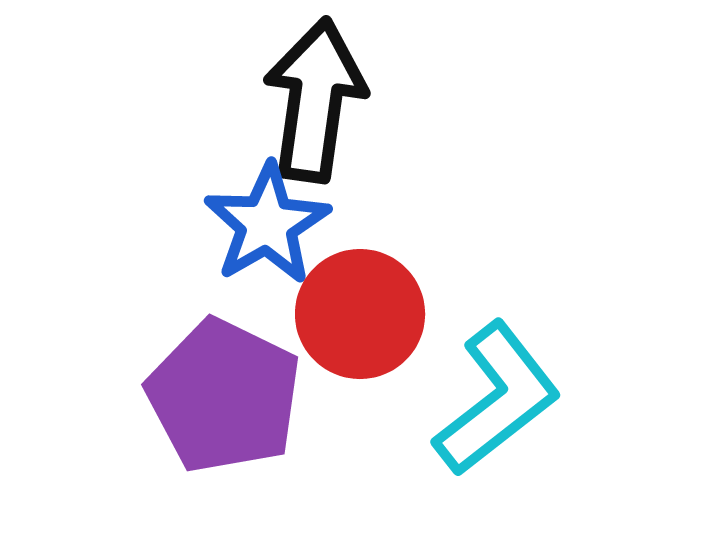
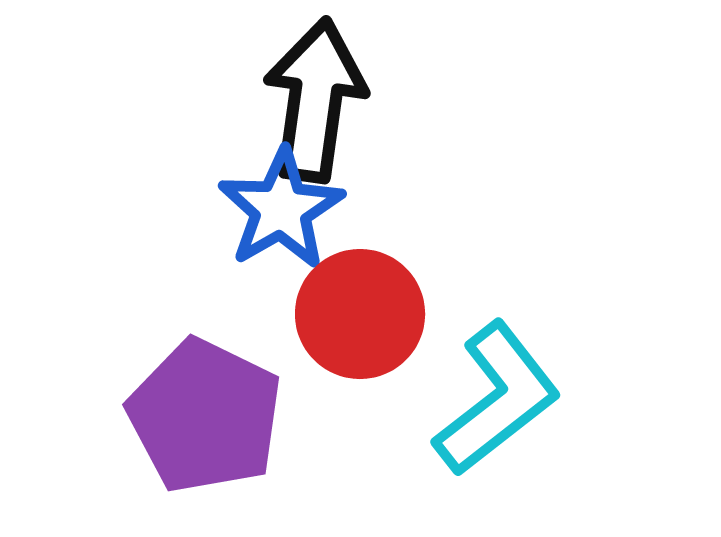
blue star: moved 14 px right, 15 px up
purple pentagon: moved 19 px left, 20 px down
